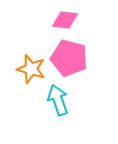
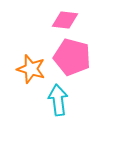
pink pentagon: moved 3 px right, 1 px up
cyan arrow: rotated 12 degrees clockwise
